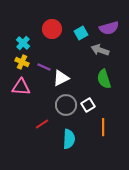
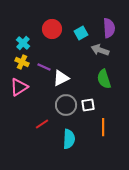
purple semicircle: rotated 78 degrees counterclockwise
pink triangle: moved 2 px left; rotated 36 degrees counterclockwise
white square: rotated 24 degrees clockwise
